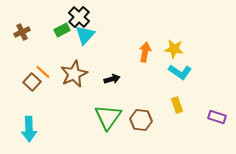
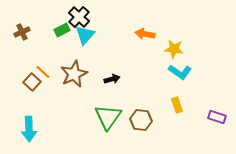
orange arrow: moved 18 px up; rotated 90 degrees counterclockwise
